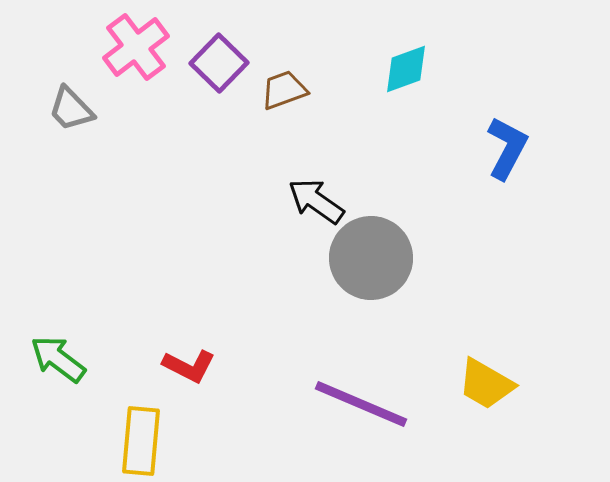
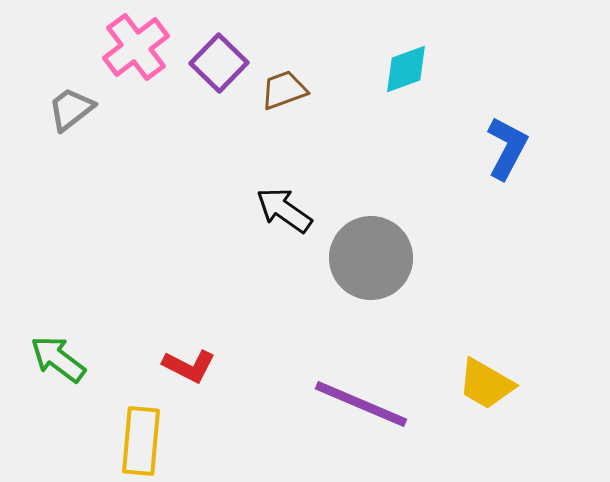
gray trapezoid: rotated 96 degrees clockwise
black arrow: moved 32 px left, 9 px down
